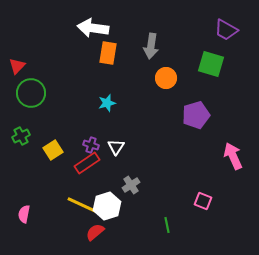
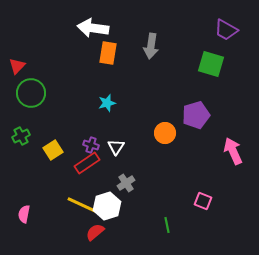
orange circle: moved 1 px left, 55 px down
pink arrow: moved 5 px up
gray cross: moved 5 px left, 2 px up
